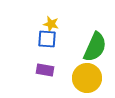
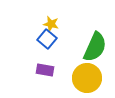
blue square: rotated 36 degrees clockwise
